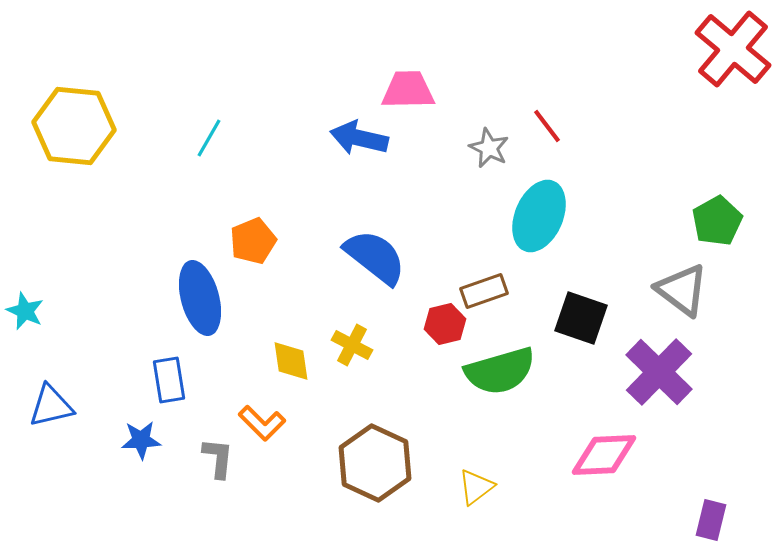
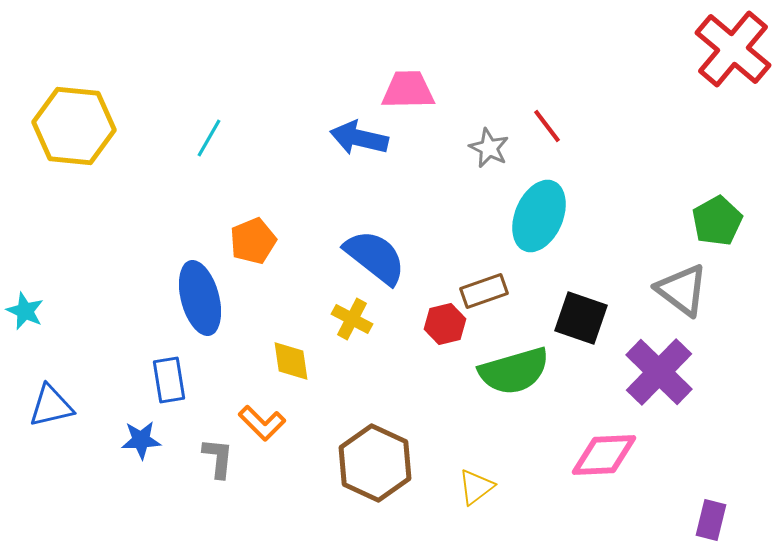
yellow cross: moved 26 px up
green semicircle: moved 14 px right
